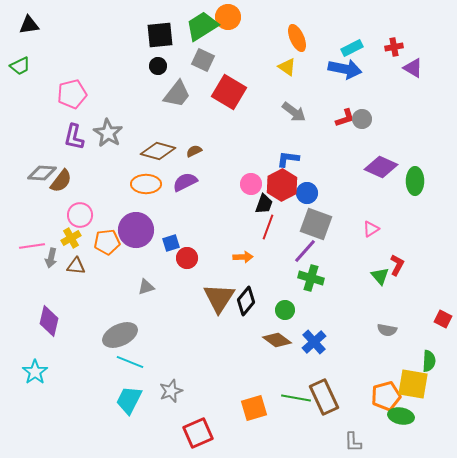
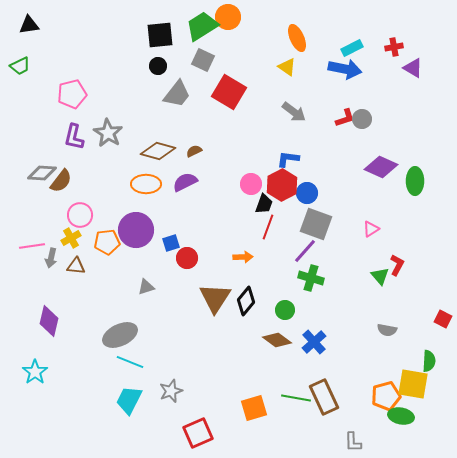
brown triangle at (219, 298): moved 4 px left
